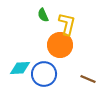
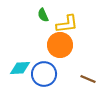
yellow L-shape: rotated 70 degrees clockwise
